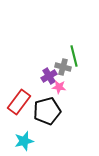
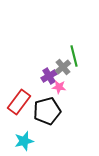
gray cross: rotated 35 degrees clockwise
